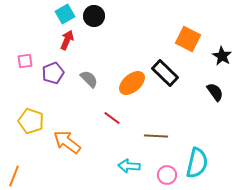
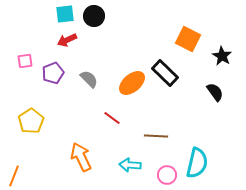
cyan square: rotated 24 degrees clockwise
red arrow: rotated 138 degrees counterclockwise
yellow pentagon: rotated 20 degrees clockwise
orange arrow: moved 14 px right, 15 px down; rotated 28 degrees clockwise
cyan arrow: moved 1 px right, 1 px up
